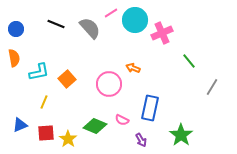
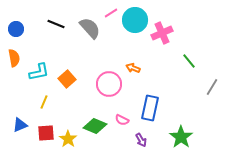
green star: moved 2 px down
